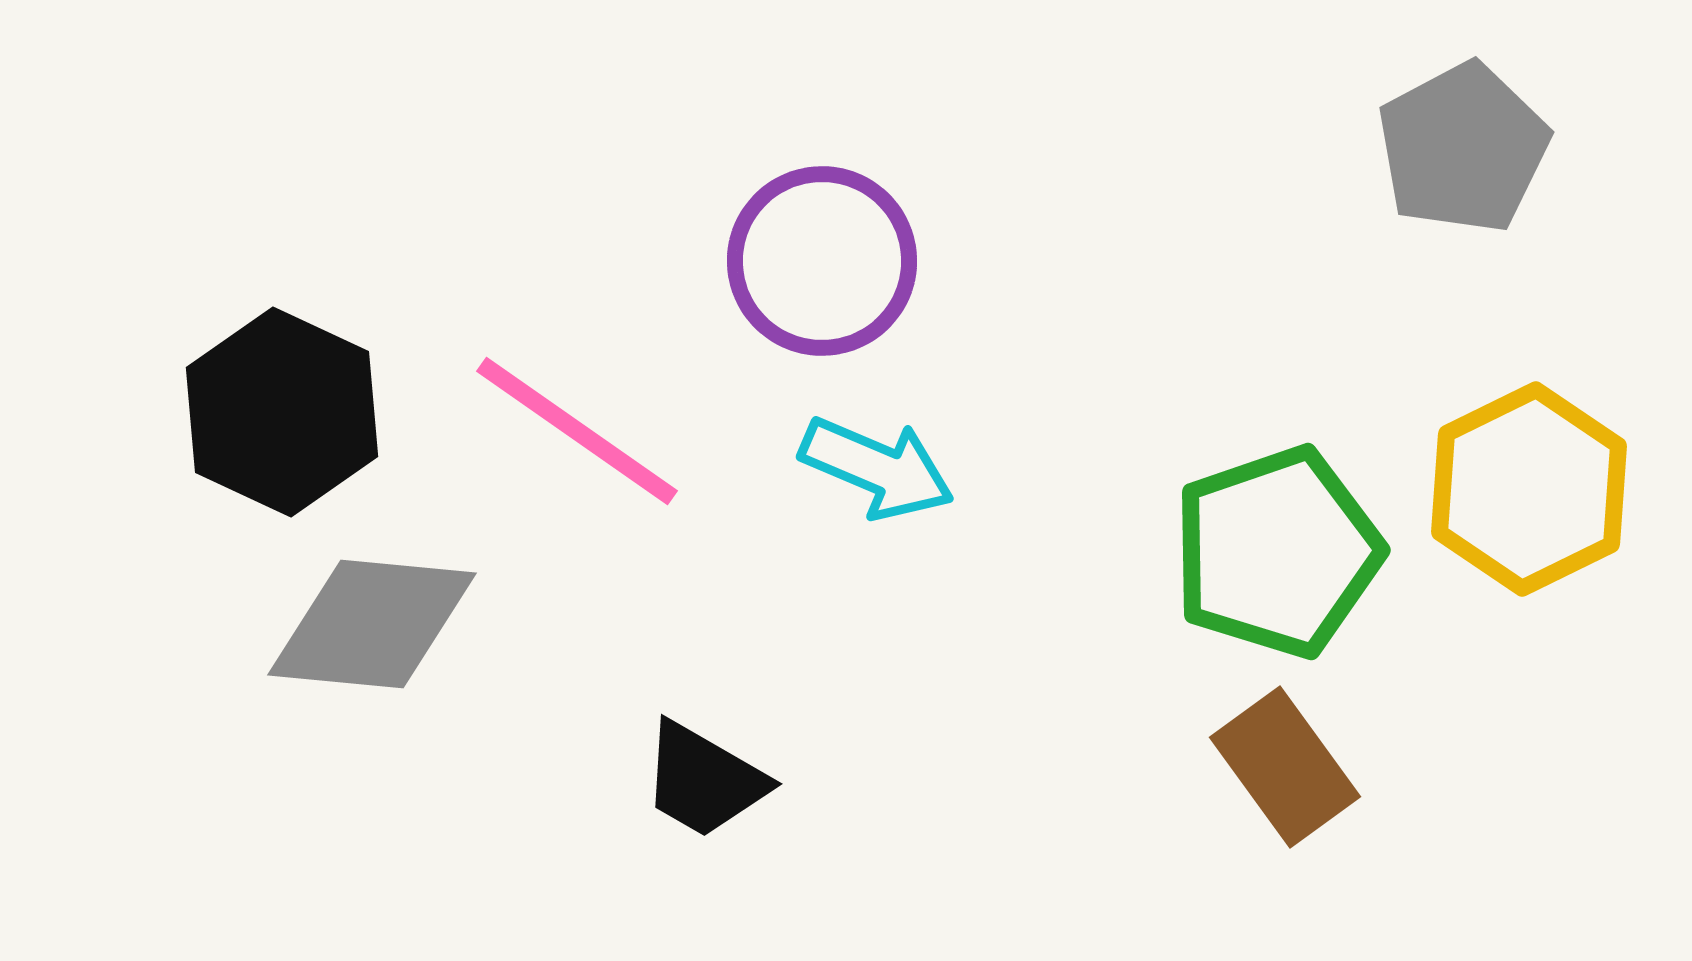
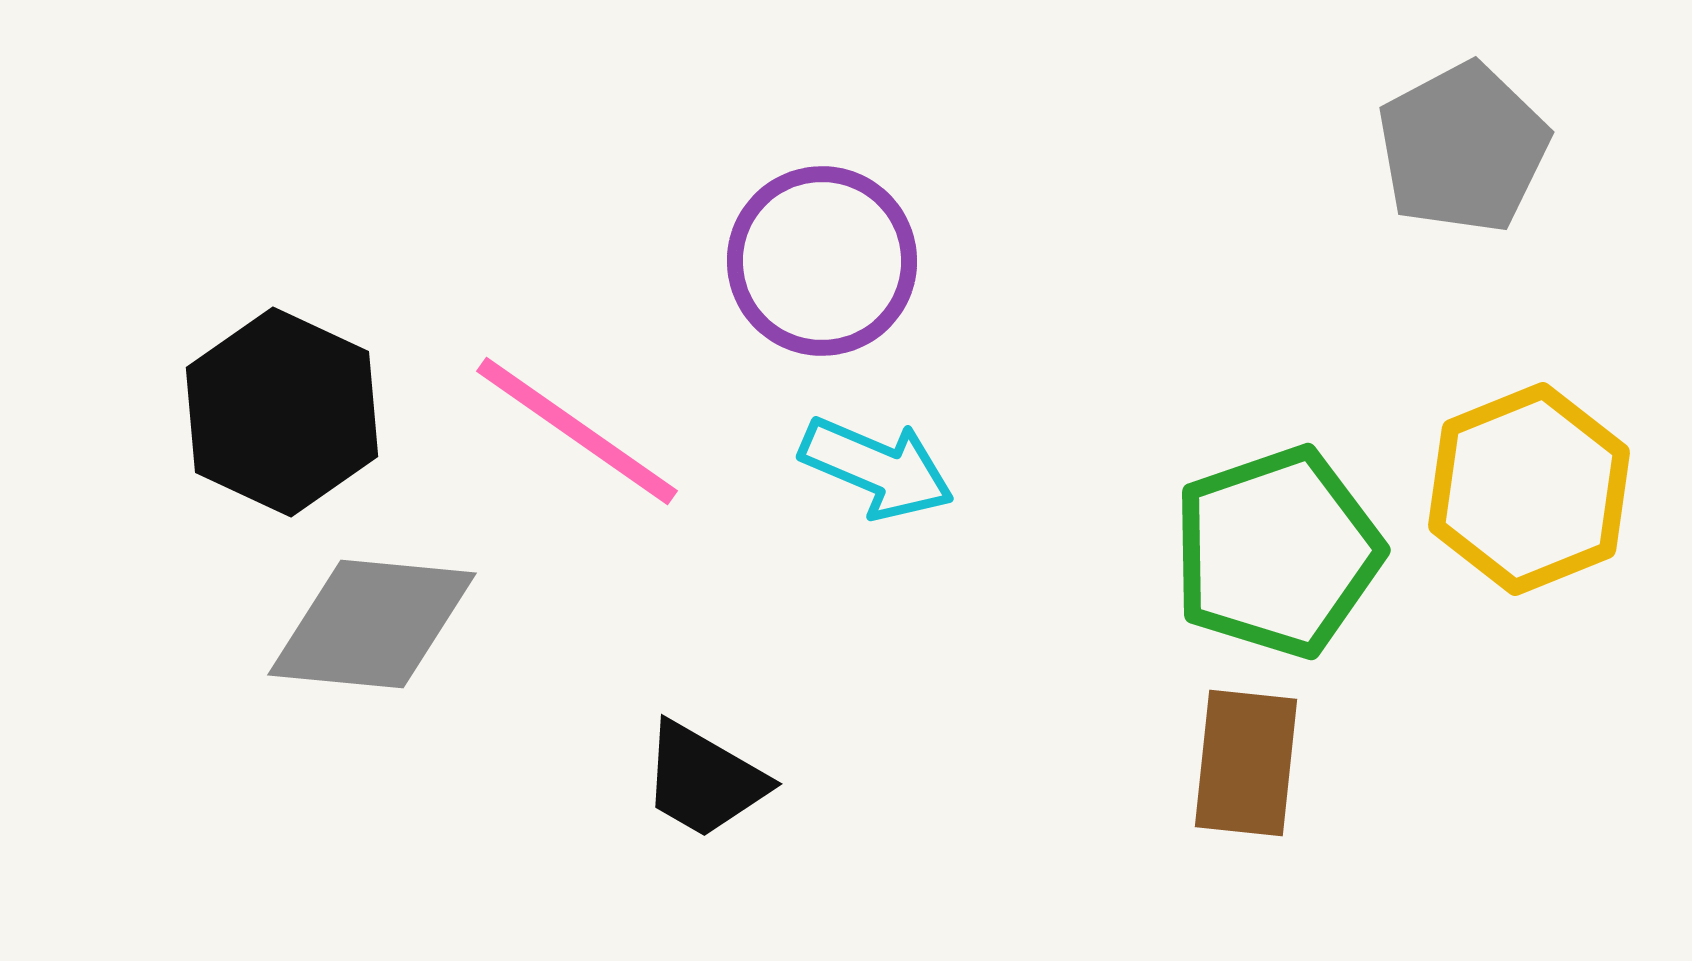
yellow hexagon: rotated 4 degrees clockwise
brown rectangle: moved 39 px left, 4 px up; rotated 42 degrees clockwise
